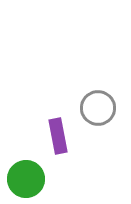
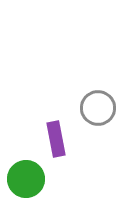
purple rectangle: moved 2 px left, 3 px down
